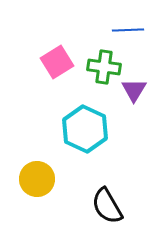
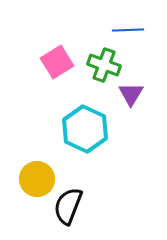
green cross: moved 2 px up; rotated 12 degrees clockwise
purple triangle: moved 3 px left, 4 px down
black semicircle: moved 39 px left; rotated 51 degrees clockwise
